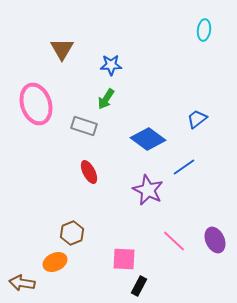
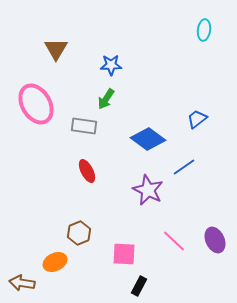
brown triangle: moved 6 px left
pink ellipse: rotated 12 degrees counterclockwise
gray rectangle: rotated 10 degrees counterclockwise
red ellipse: moved 2 px left, 1 px up
brown hexagon: moved 7 px right
pink square: moved 5 px up
